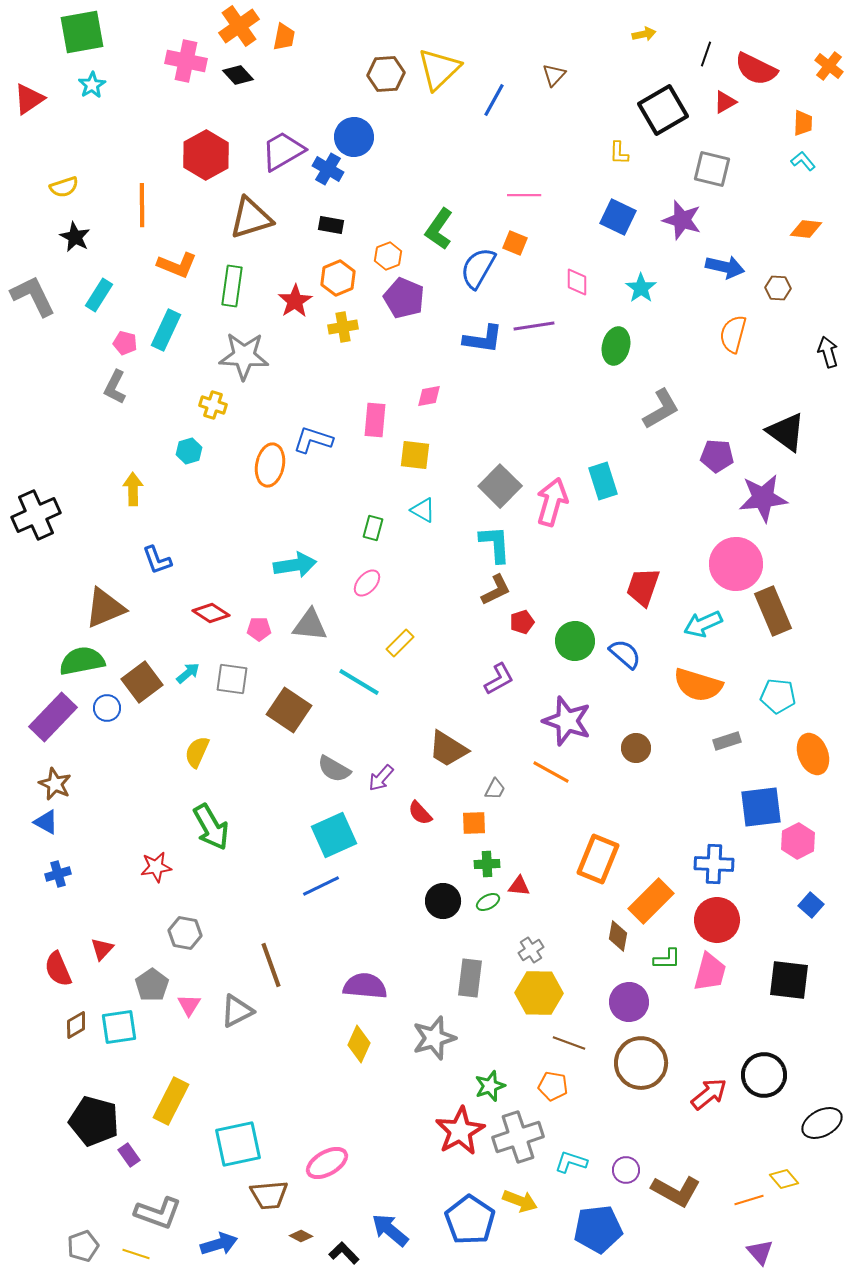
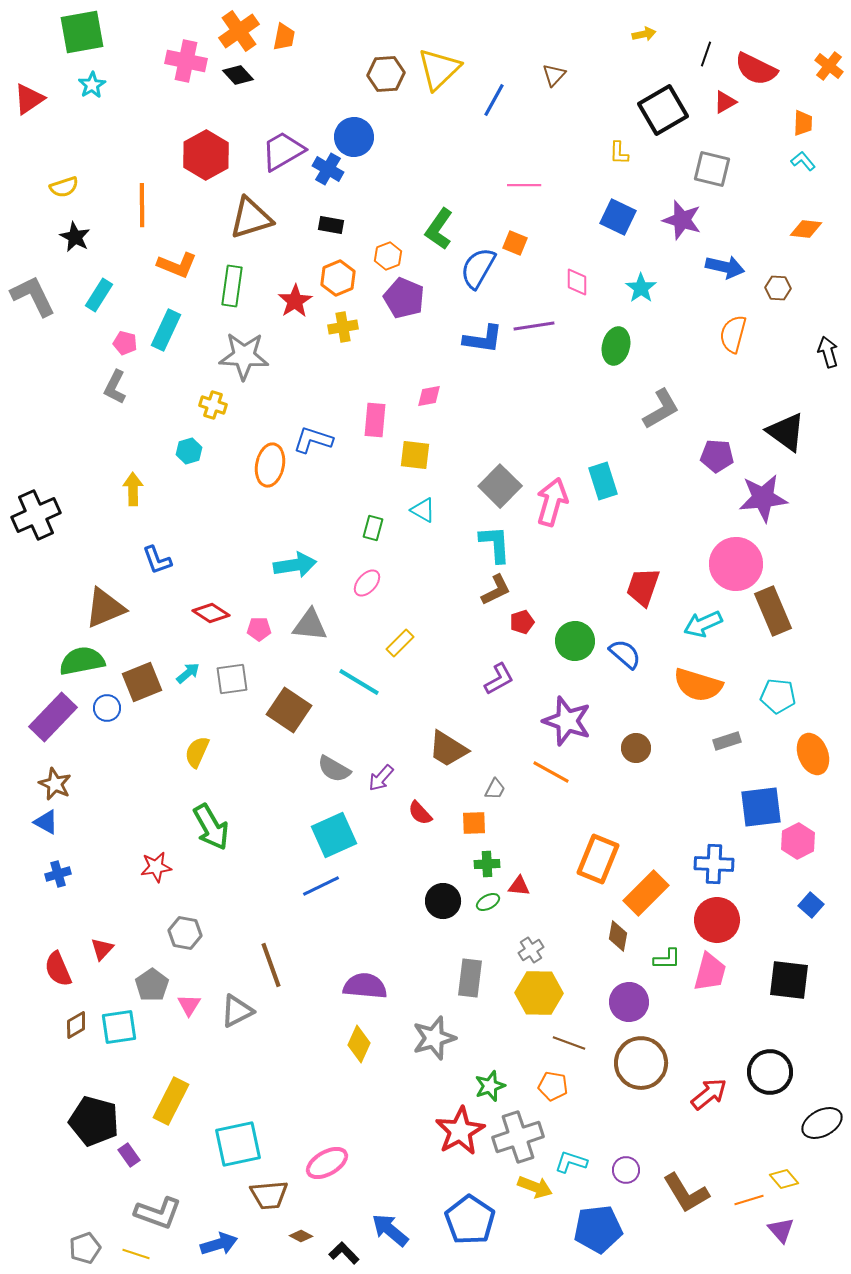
orange cross at (239, 26): moved 5 px down
pink line at (524, 195): moved 10 px up
gray square at (232, 679): rotated 16 degrees counterclockwise
brown square at (142, 682): rotated 15 degrees clockwise
orange rectangle at (651, 901): moved 5 px left, 8 px up
black circle at (764, 1075): moved 6 px right, 3 px up
brown L-shape at (676, 1191): moved 10 px right, 2 px down; rotated 30 degrees clockwise
yellow arrow at (520, 1201): moved 15 px right, 14 px up
gray pentagon at (83, 1246): moved 2 px right, 2 px down
purple triangle at (760, 1252): moved 21 px right, 22 px up
